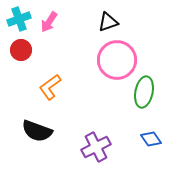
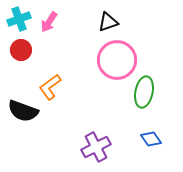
black semicircle: moved 14 px left, 20 px up
